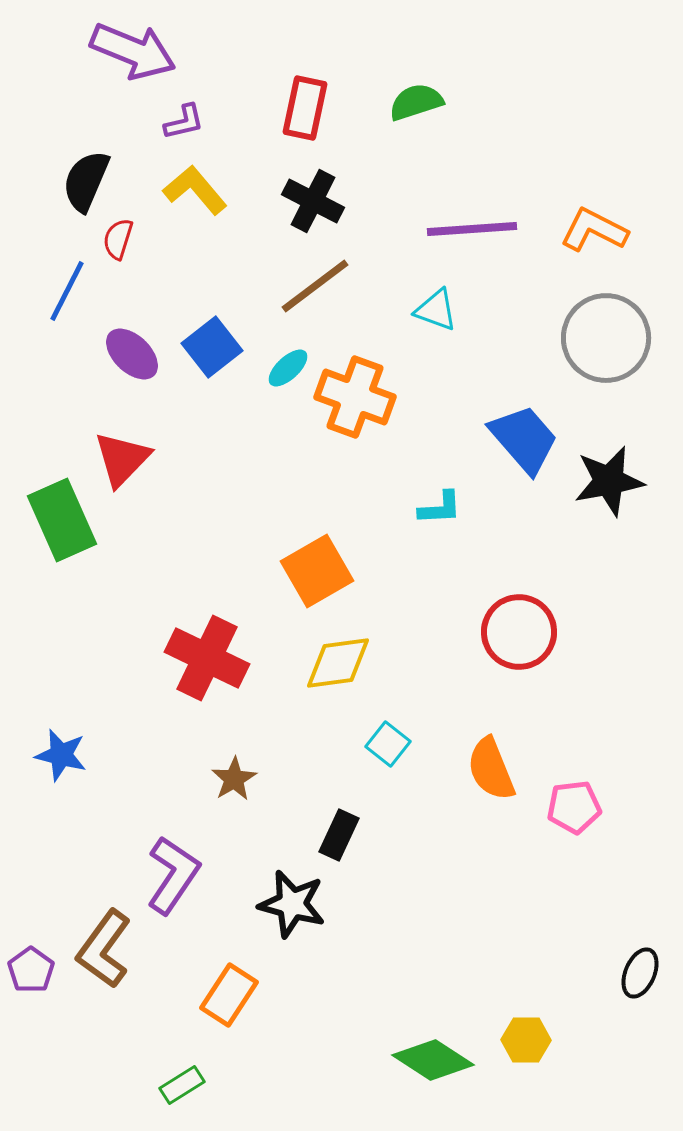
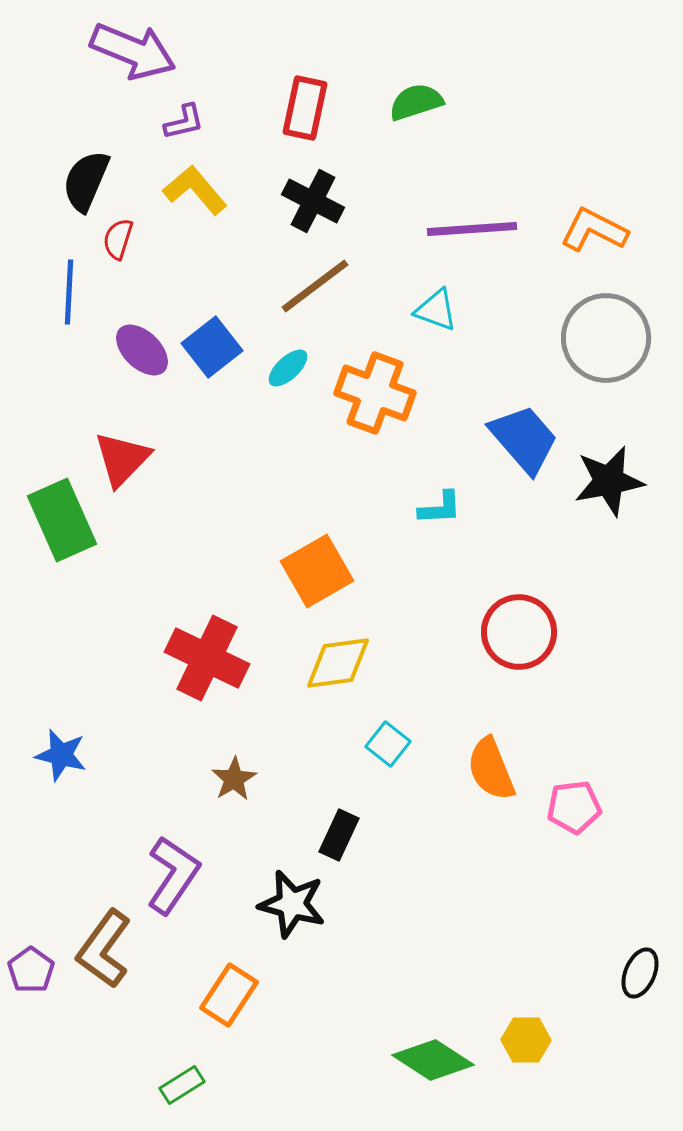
blue line at (67, 291): moved 2 px right, 1 px down; rotated 24 degrees counterclockwise
purple ellipse at (132, 354): moved 10 px right, 4 px up
orange cross at (355, 397): moved 20 px right, 4 px up
